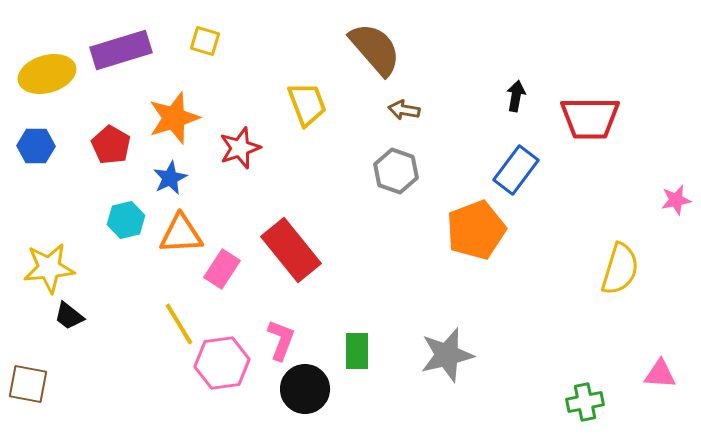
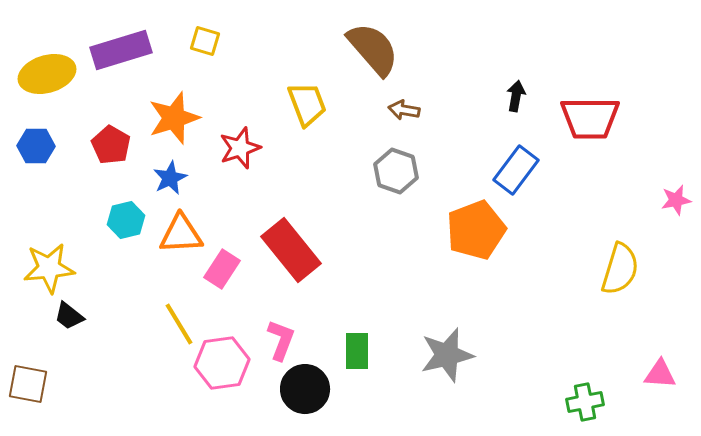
brown semicircle: moved 2 px left
